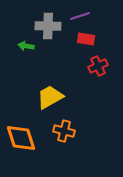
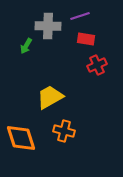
green arrow: rotated 70 degrees counterclockwise
red cross: moved 1 px left, 1 px up
